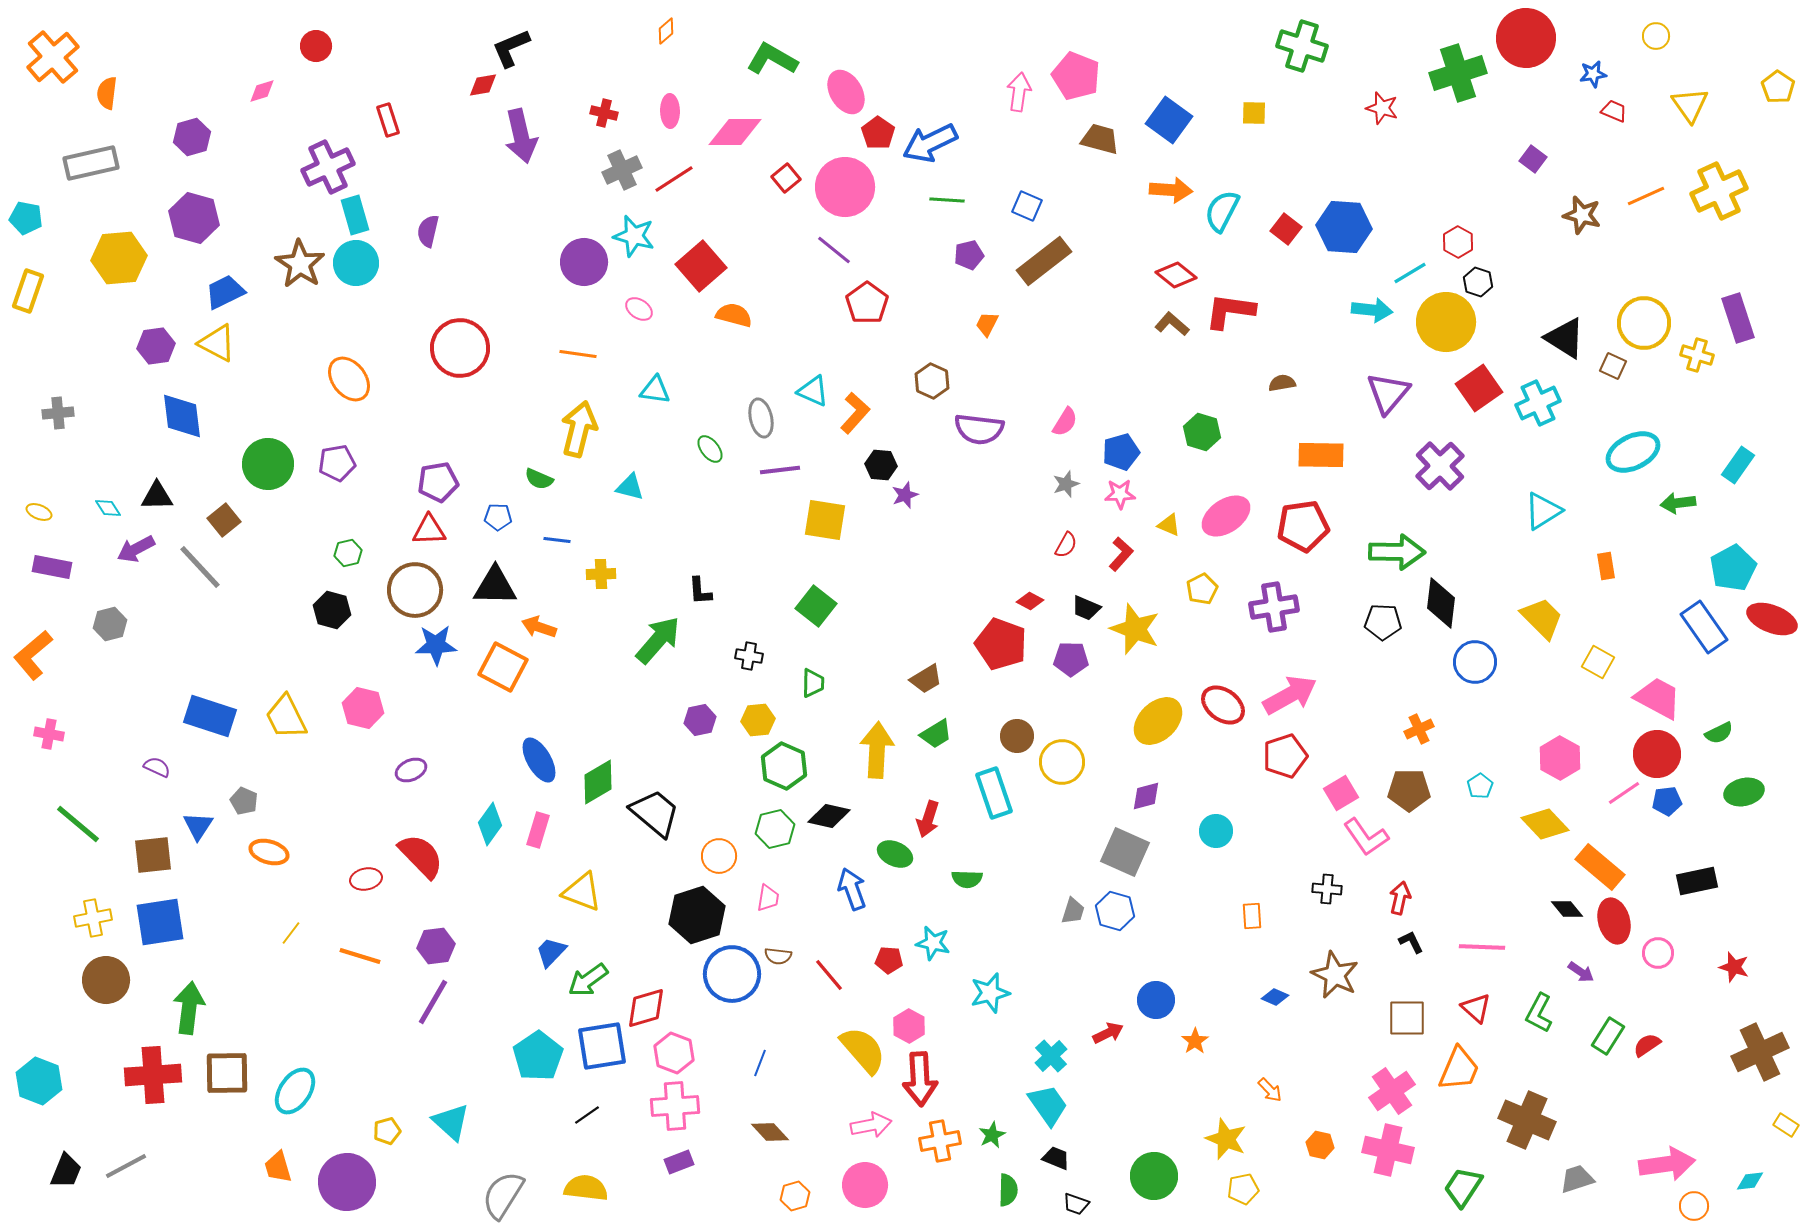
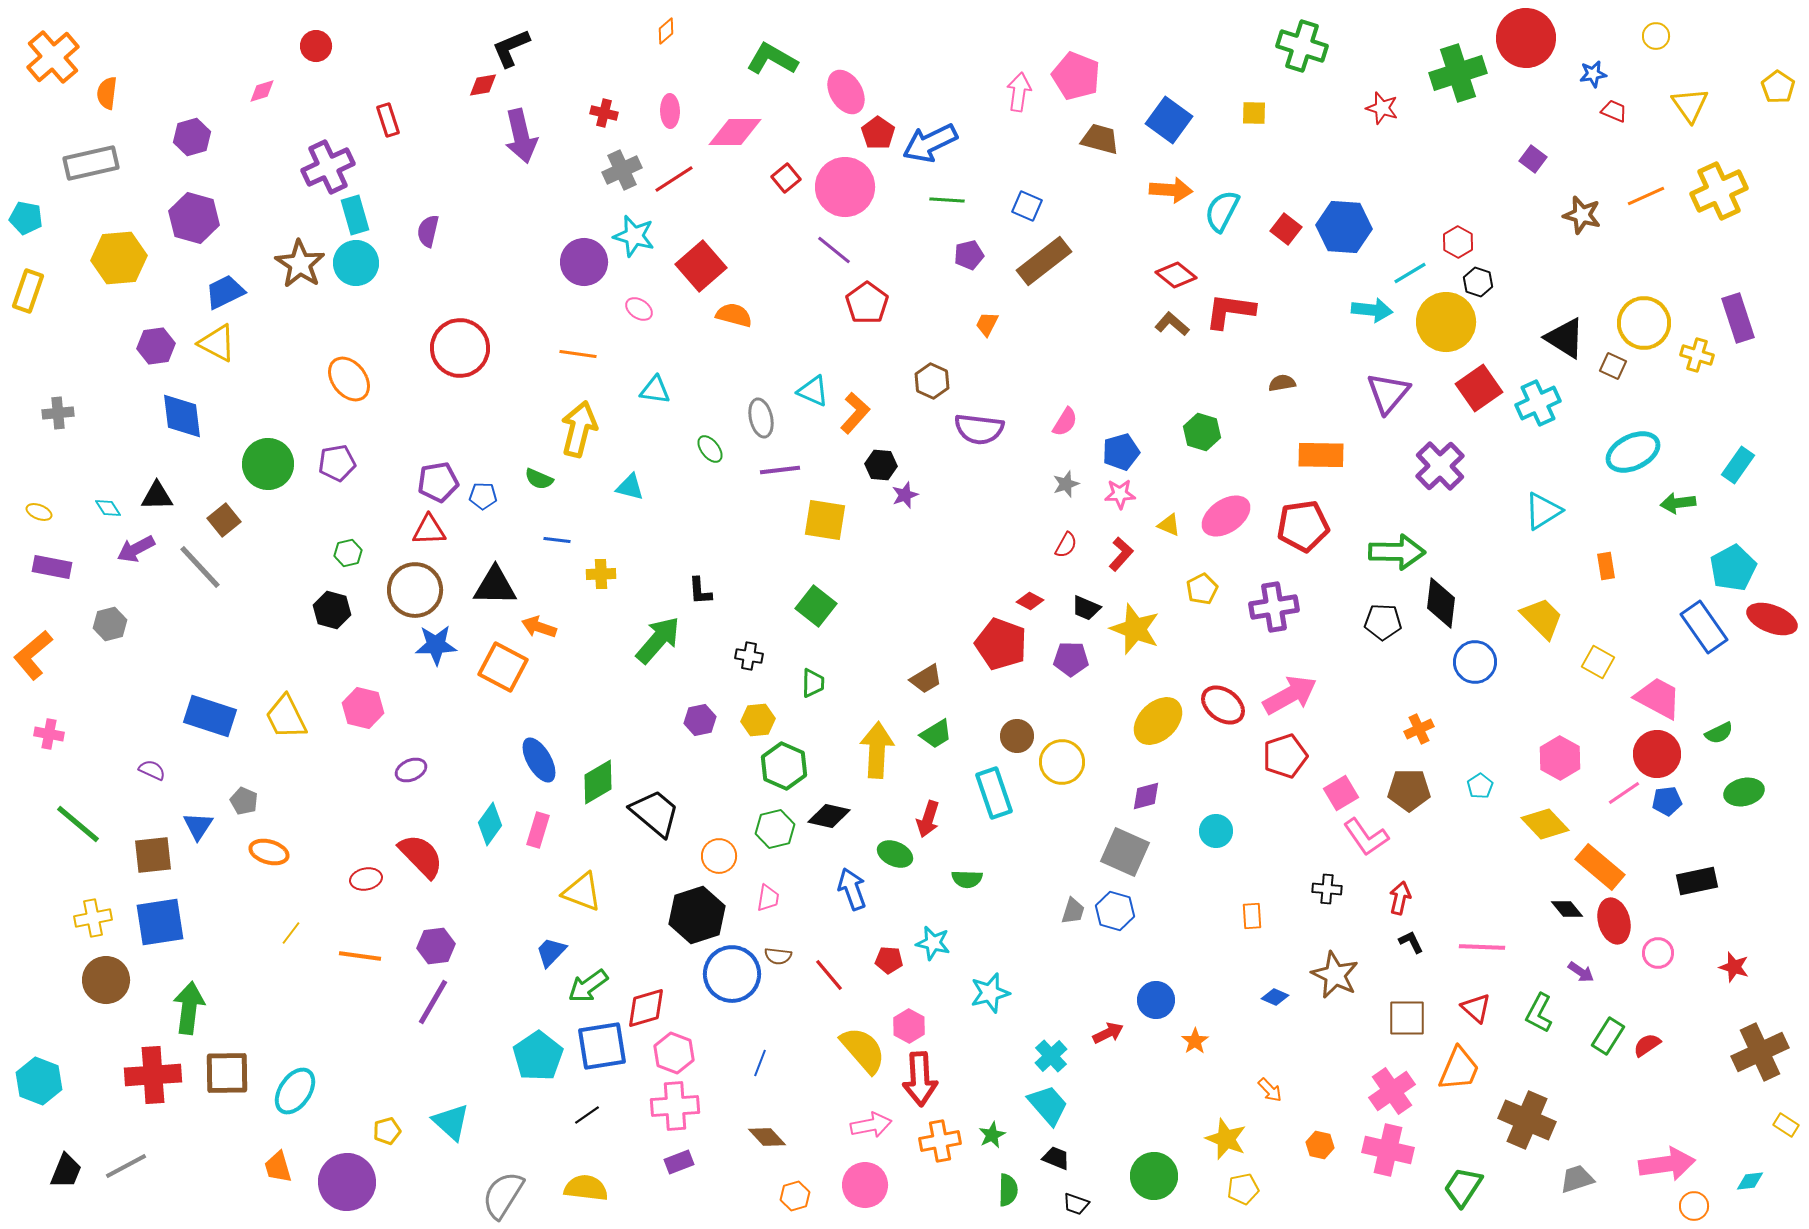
blue pentagon at (498, 517): moved 15 px left, 21 px up
purple semicircle at (157, 767): moved 5 px left, 3 px down
orange line at (360, 956): rotated 9 degrees counterclockwise
green arrow at (588, 980): moved 6 px down
cyan trapezoid at (1048, 1105): rotated 6 degrees counterclockwise
brown diamond at (770, 1132): moved 3 px left, 5 px down
